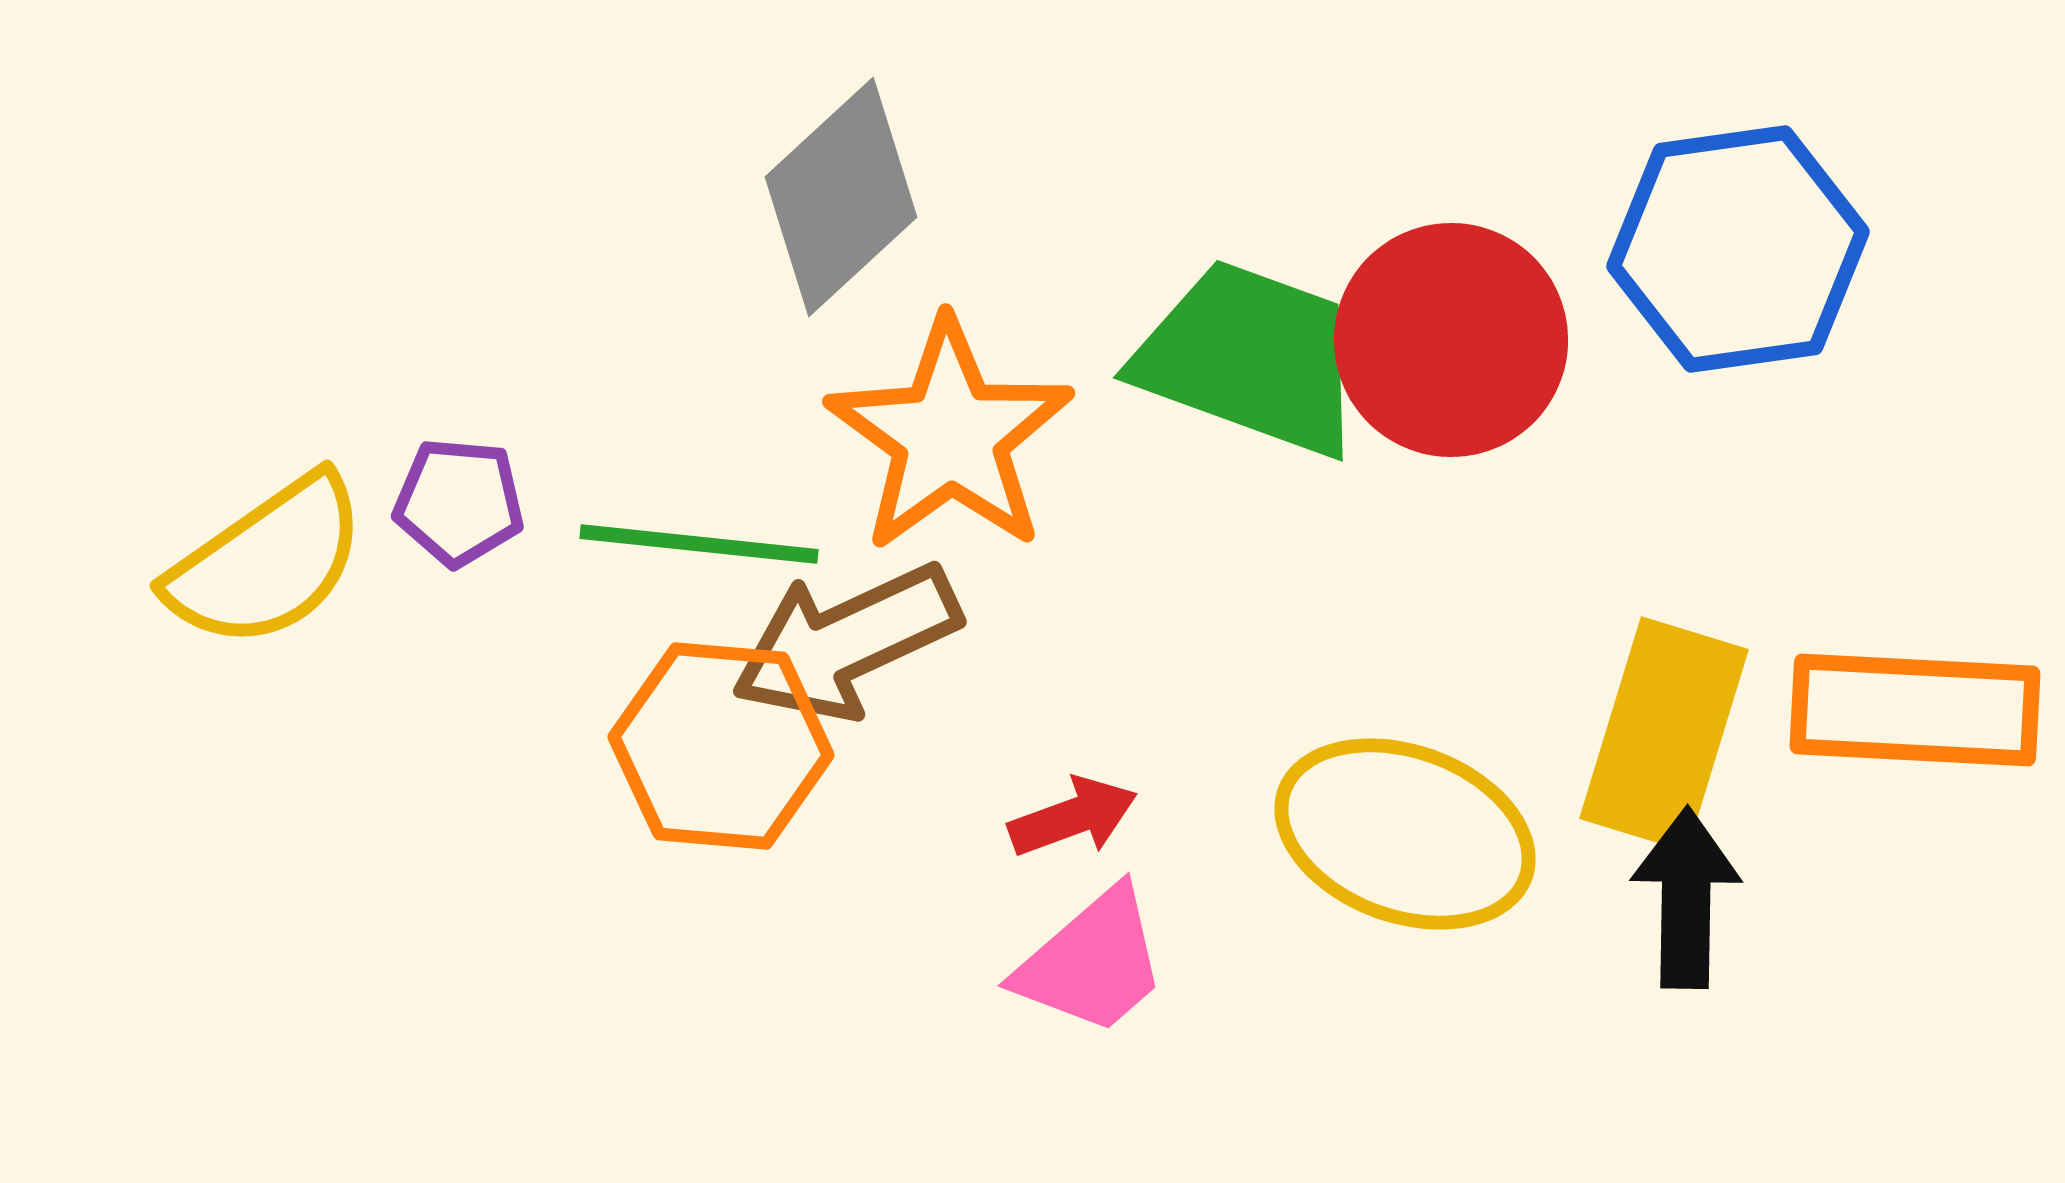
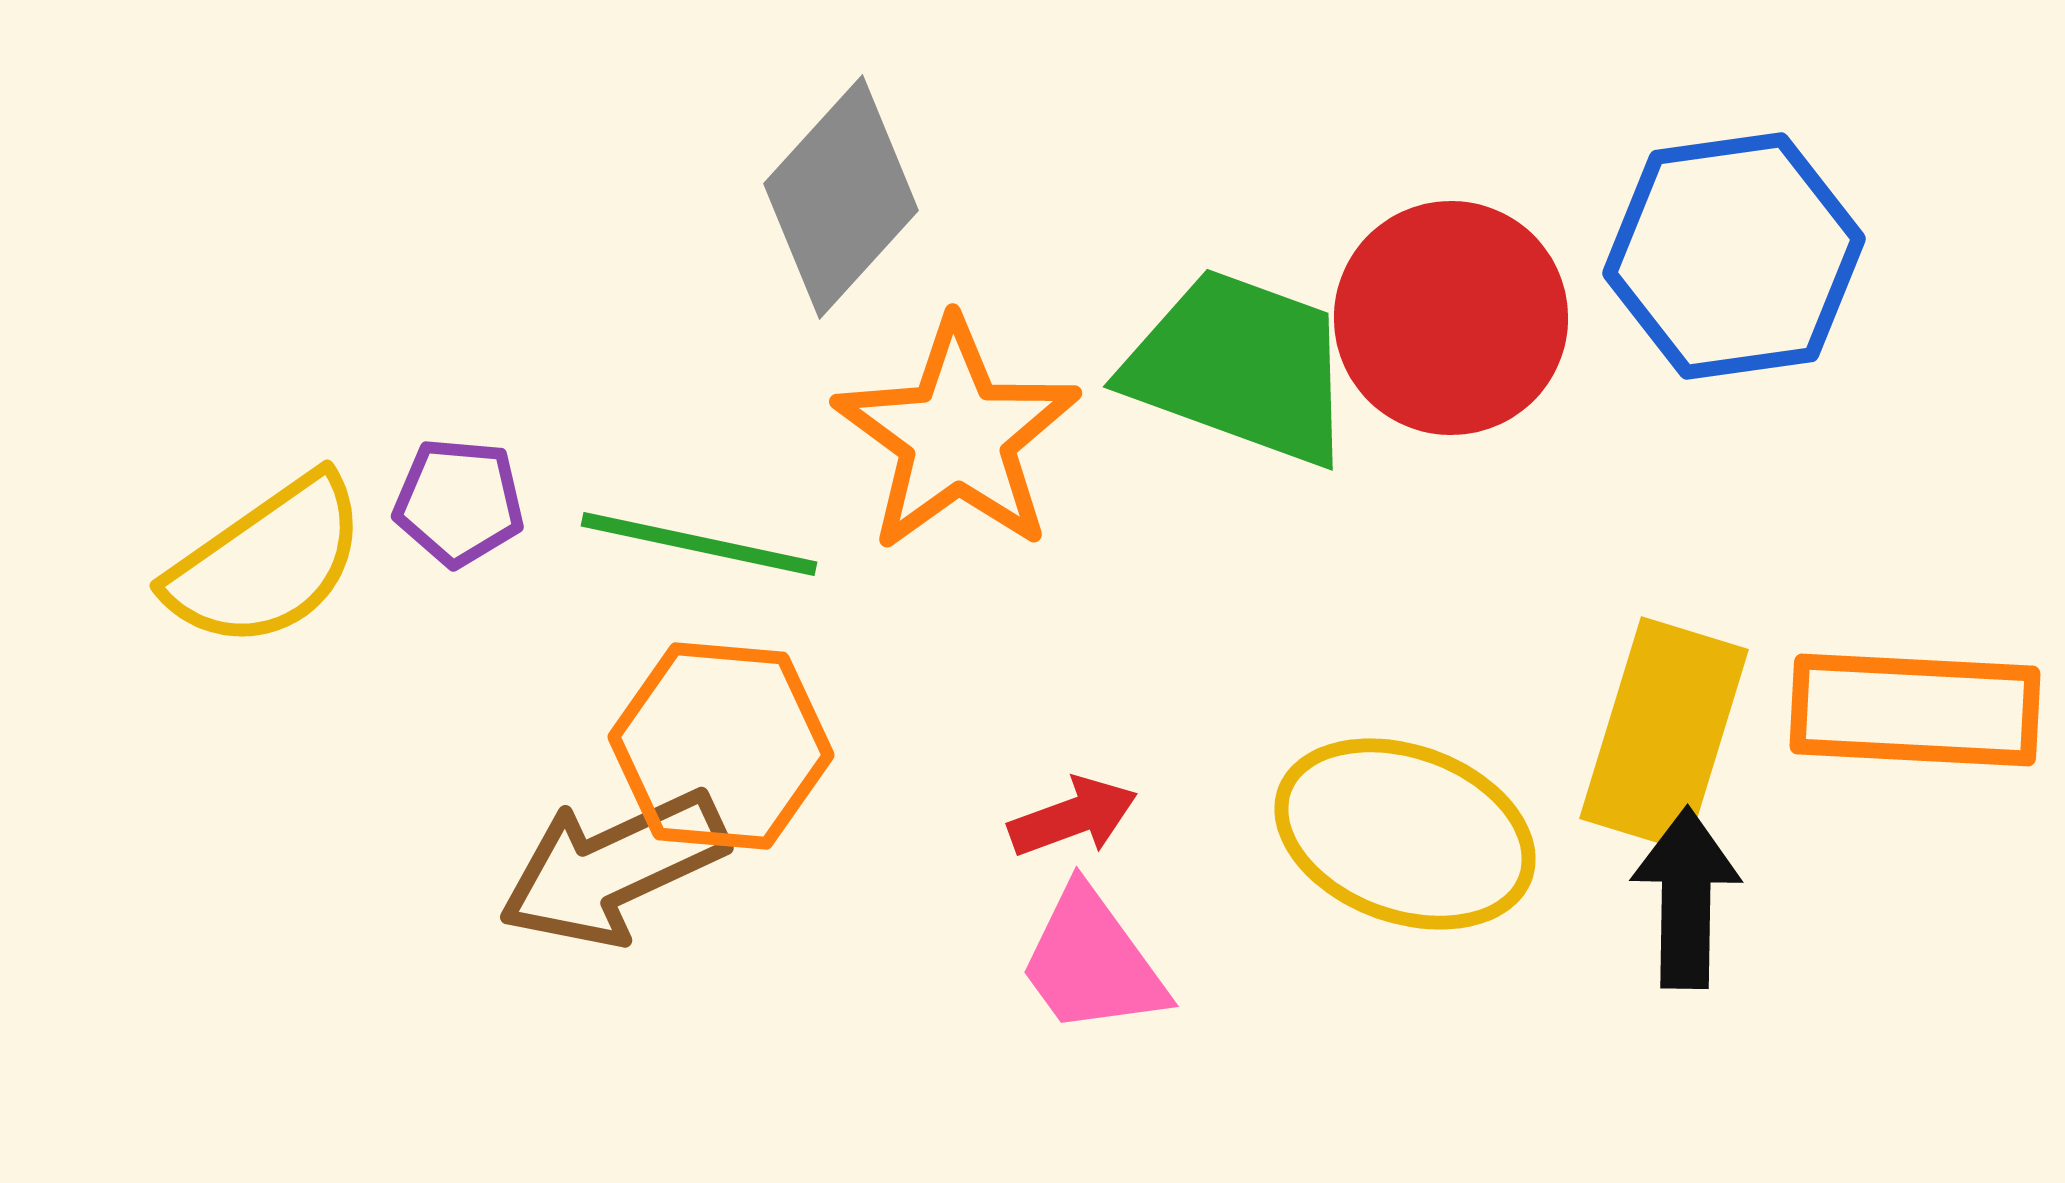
gray diamond: rotated 5 degrees counterclockwise
blue hexagon: moved 4 px left, 7 px down
red circle: moved 22 px up
green trapezoid: moved 10 px left, 9 px down
orange star: moved 7 px right
green line: rotated 6 degrees clockwise
brown arrow: moved 233 px left, 226 px down
pink trapezoid: rotated 95 degrees clockwise
